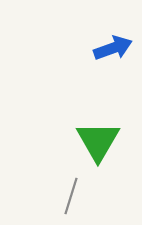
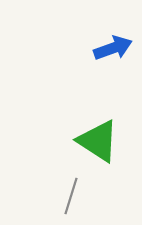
green triangle: rotated 27 degrees counterclockwise
